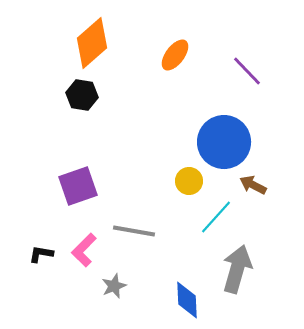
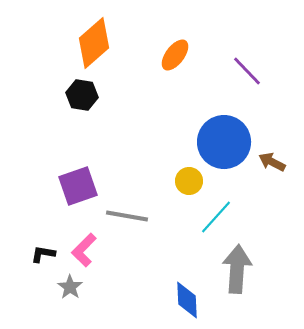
orange diamond: moved 2 px right
brown arrow: moved 19 px right, 23 px up
gray line: moved 7 px left, 15 px up
black L-shape: moved 2 px right
gray arrow: rotated 12 degrees counterclockwise
gray star: moved 44 px left, 1 px down; rotated 15 degrees counterclockwise
